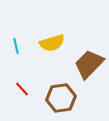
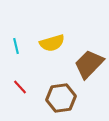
red line: moved 2 px left, 2 px up
